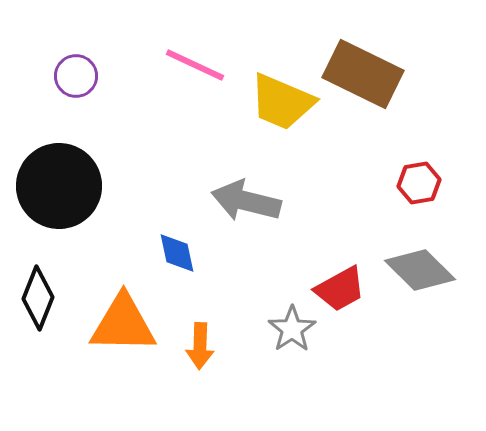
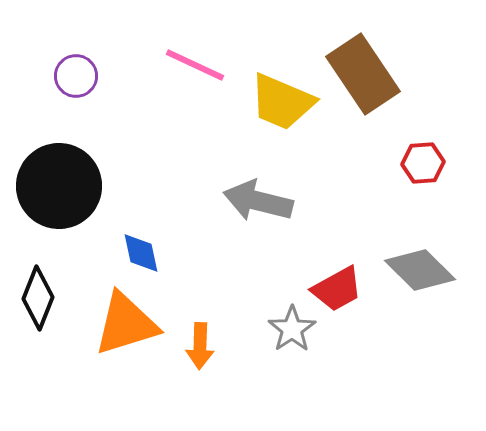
brown rectangle: rotated 30 degrees clockwise
red hexagon: moved 4 px right, 20 px up; rotated 6 degrees clockwise
gray arrow: moved 12 px right
blue diamond: moved 36 px left
red trapezoid: moved 3 px left
orange triangle: moved 3 px right; rotated 18 degrees counterclockwise
